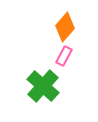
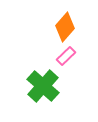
pink rectangle: moved 2 px right; rotated 18 degrees clockwise
